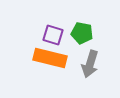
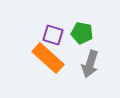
orange rectangle: moved 2 px left; rotated 28 degrees clockwise
